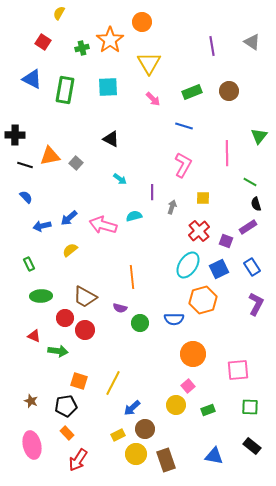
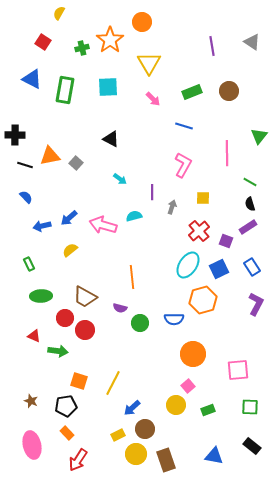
black semicircle at (256, 204): moved 6 px left
